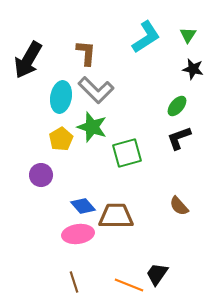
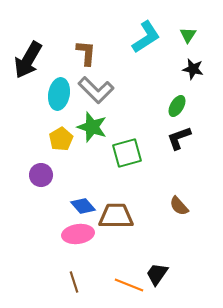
cyan ellipse: moved 2 px left, 3 px up
green ellipse: rotated 10 degrees counterclockwise
